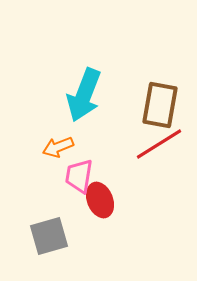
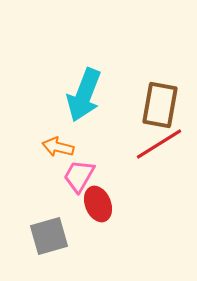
orange arrow: rotated 36 degrees clockwise
pink trapezoid: rotated 21 degrees clockwise
red ellipse: moved 2 px left, 4 px down
